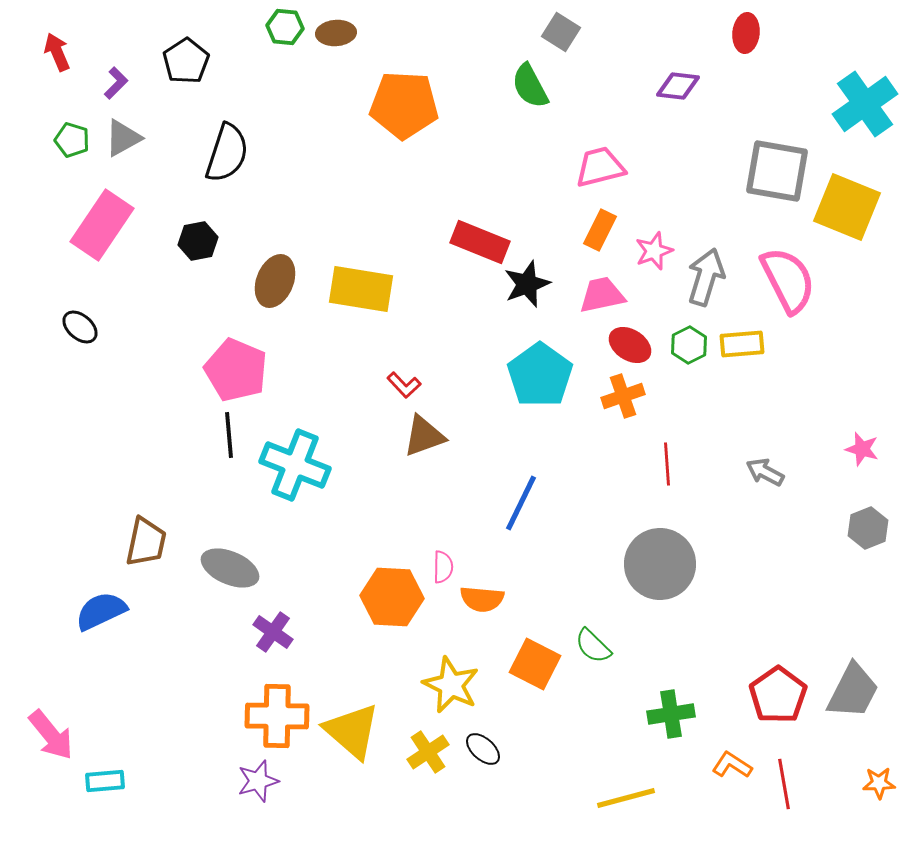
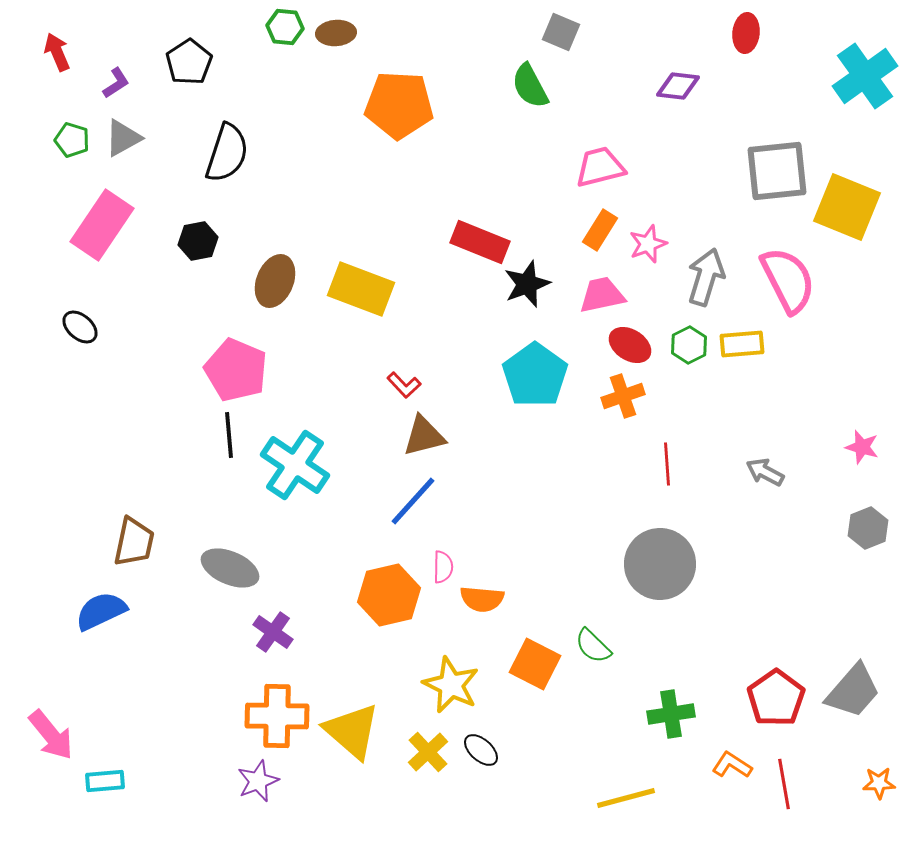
gray square at (561, 32): rotated 9 degrees counterclockwise
black pentagon at (186, 61): moved 3 px right, 1 px down
purple L-shape at (116, 83): rotated 12 degrees clockwise
cyan cross at (865, 104): moved 28 px up
orange pentagon at (404, 105): moved 5 px left
gray square at (777, 171): rotated 16 degrees counterclockwise
orange rectangle at (600, 230): rotated 6 degrees clockwise
pink star at (654, 251): moved 6 px left, 7 px up
yellow rectangle at (361, 289): rotated 12 degrees clockwise
cyan pentagon at (540, 375): moved 5 px left
brown triangle at (424, 436): rotated 6 degrees clockwise
pink star at (862, 449): moved 2 px up
cyan cross at (295, 465): rotated 12 degrees clockwise
blue line at (521, 503): moved 108 px left, 2 px up; rotated 16 degrees clockwise
brown trapezoid at (146, 542): moved 12 px left
orange hexagon at (392, 597): moved 3 px left, 2 px up; rotated 16 degrees counterclockwise
gray trapezoid at (853, 691): rotated 14 degrees clockwise
red pentagon at (778, 695): moved 2 px left, 3 px down
black ellipse at (483, 749): moved 2 px left, 1 px down
yellow cross at (428, 752): rotated 9 degrees counterclockwise
purple star at (258, 781): rotated 6 degrees counterclockwise
